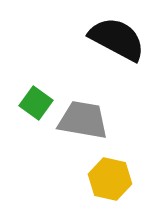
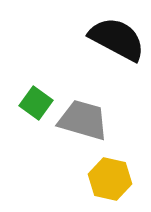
gray trapezoid: rotated 6 degrees clockwise
